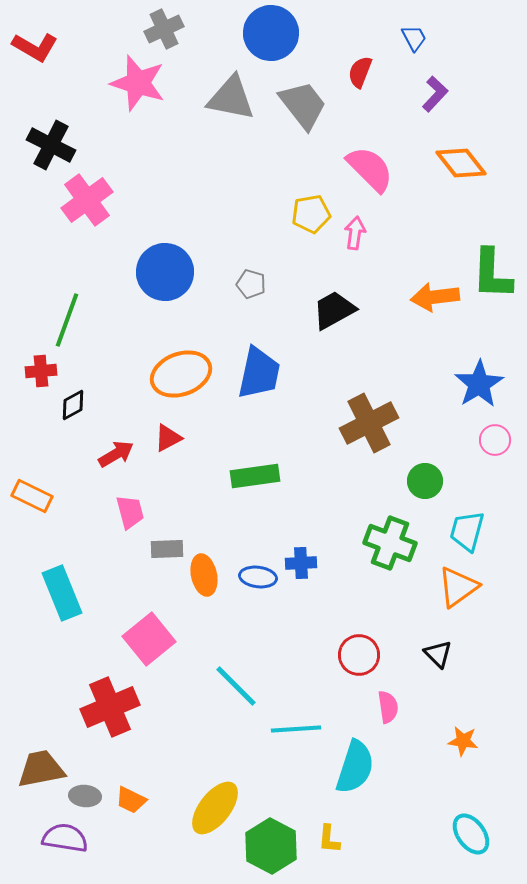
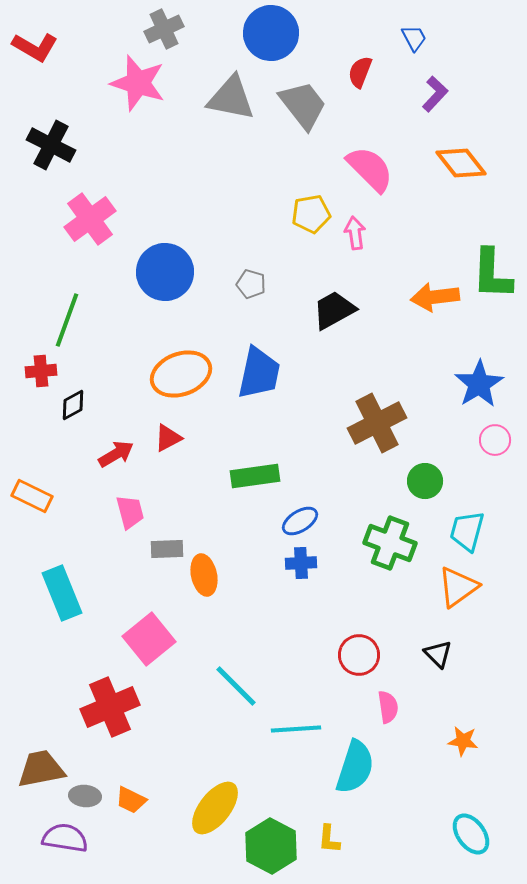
pink cross at (87, 200): moved 3 px right, 19 px down
pink arrow at (355, 233): rotated 16 degrees counterclockwise
brown cross at (369, 423): moved 8 px right
blue ellipse at (258, 577): moved 42 px right, 56 px up; rotated 39 degrees counterclockwise
